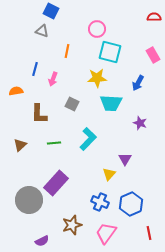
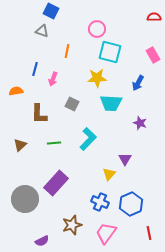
gray circle: moved 4 px left, 1 px up
